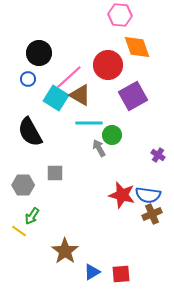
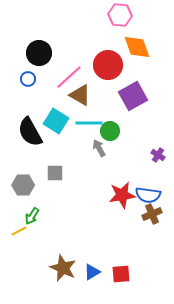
cyan square: moved 23 px down
green circle: moved 2 px left, 4 px up
red star: rotated 24 degrees counterclockwise
yellow line: rotated 63 degrees counterclockwise
brown star: moved 2 px left, 17 px down; rotated 12 degrees counterclockwise
